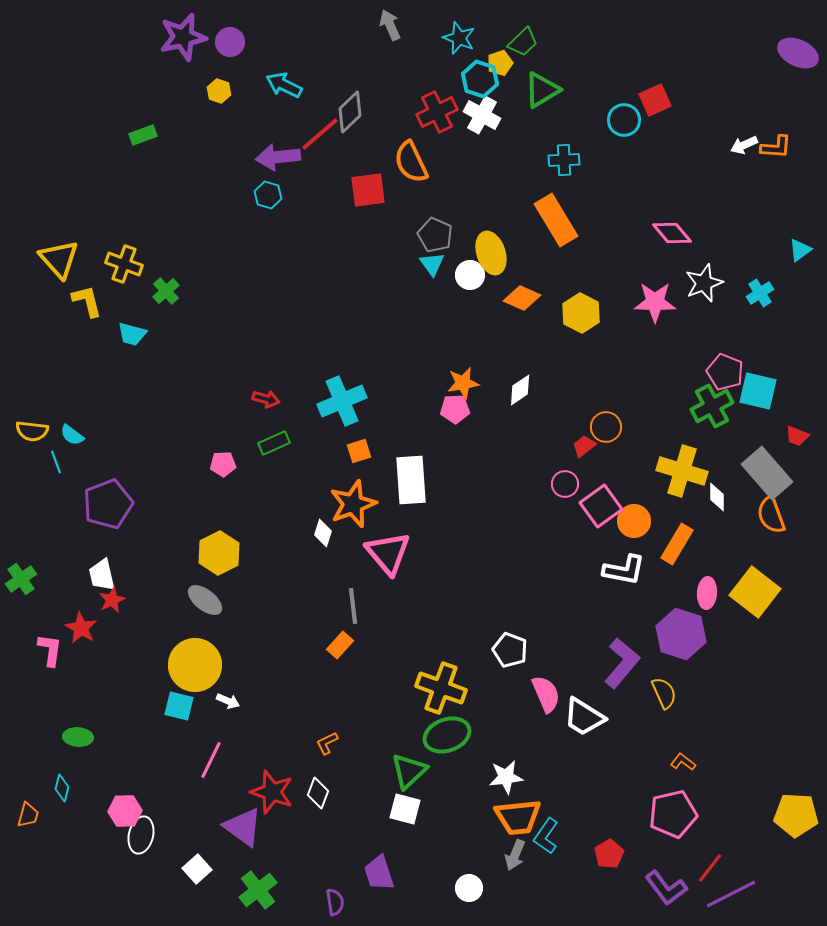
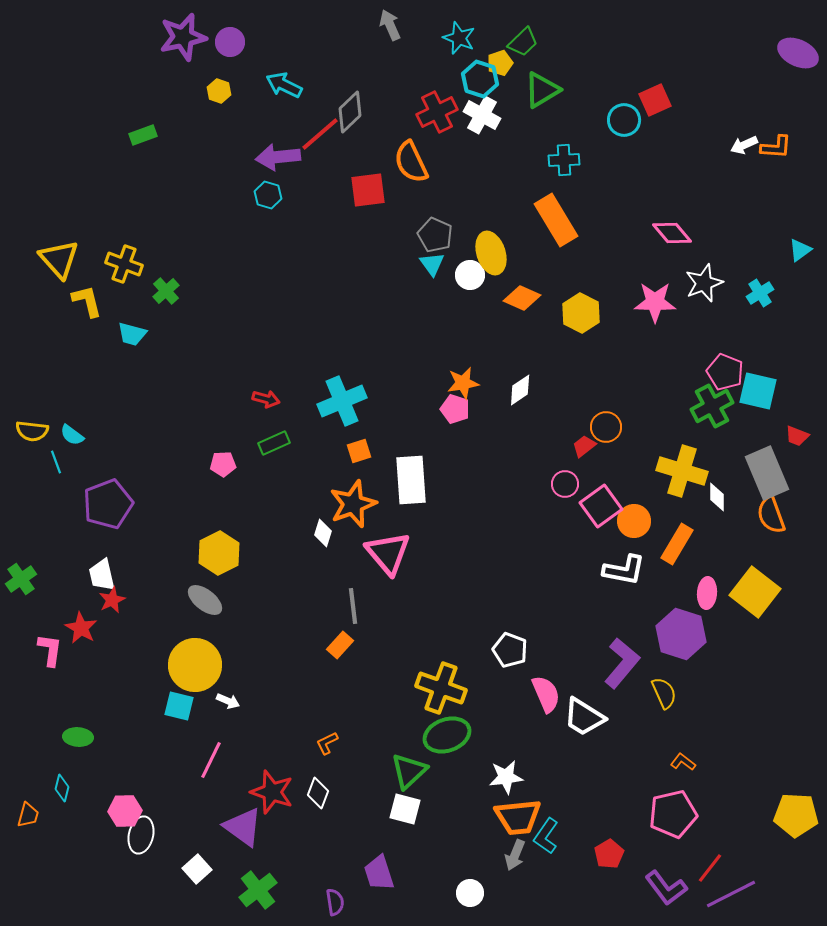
pink pentagon at (455, 409): rotated 20 degrees clockwise
gray rectangle at (767, 473): rotated 18 degrees clockwise
white circle at (469, 888): moved 1 px right, 5 px down
